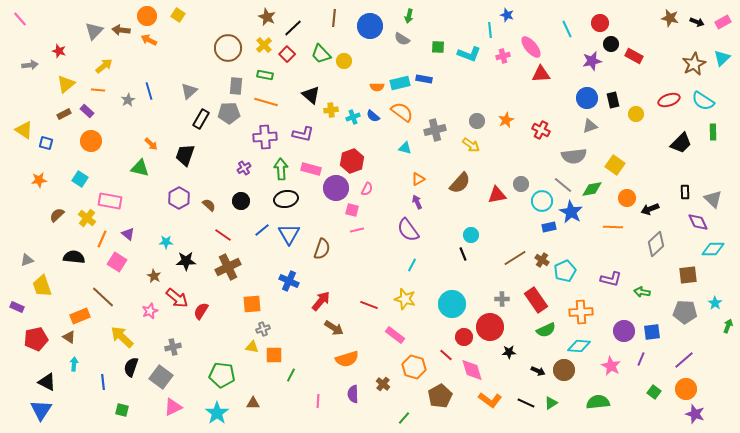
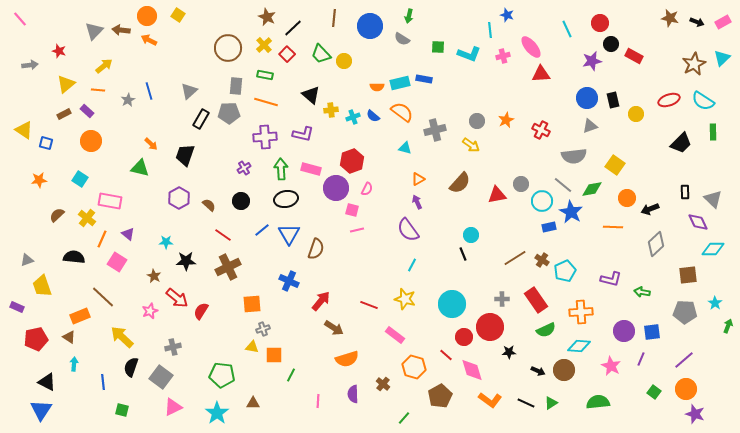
brown semicircle at (322, 249): moved 6 px left
